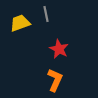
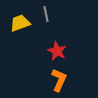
red star: moved 2 px left, 2 px down
orange L-shape: moved 4 px right
